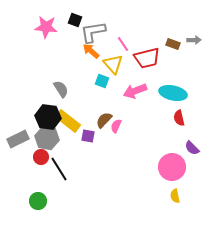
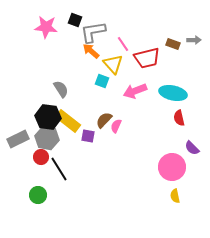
green circle: moved 6 px up
